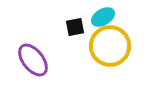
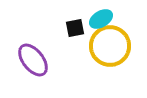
cyan ellipse: moved 2 px left, 2 px down
black square: moved 1 px down
